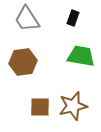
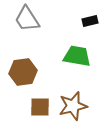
black rectangle: moved 17 px right, 3 px down; rotated 56 degrees clockwise
green trapezoid: moved 4 px left
brown hexagon: moved 10 px down
